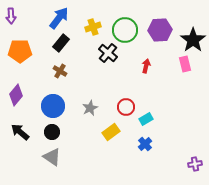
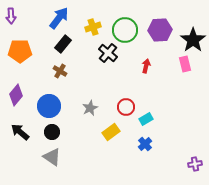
black rectangle: moved 2 px right, 1 px down
blue circle: moved 4 px left
